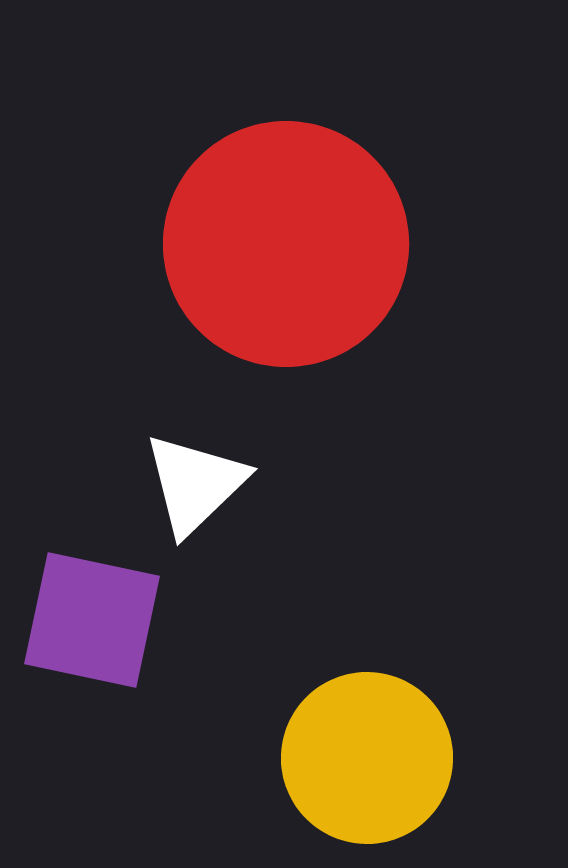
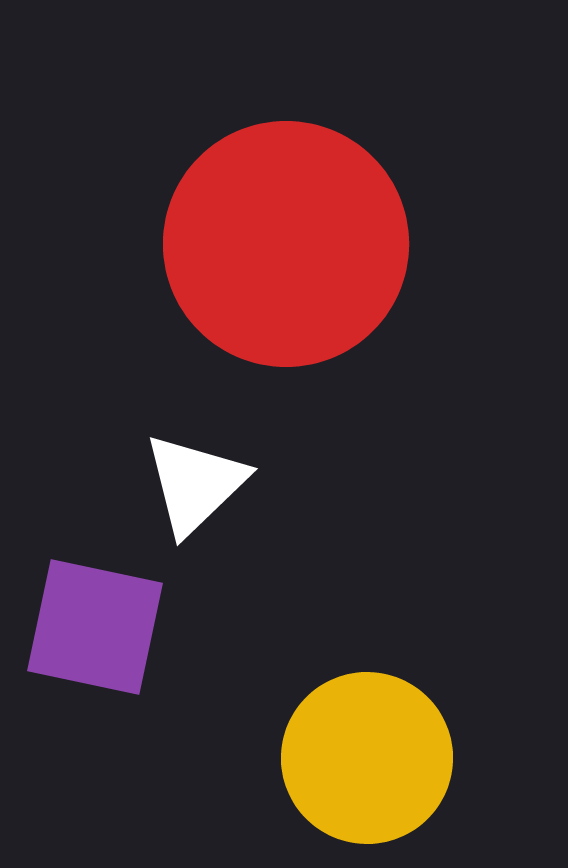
purple square: moved 3 px right, 7 px down
